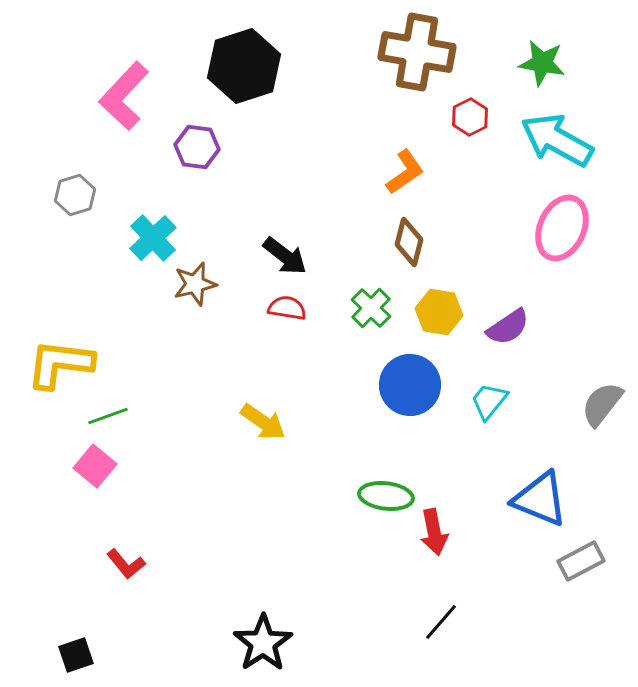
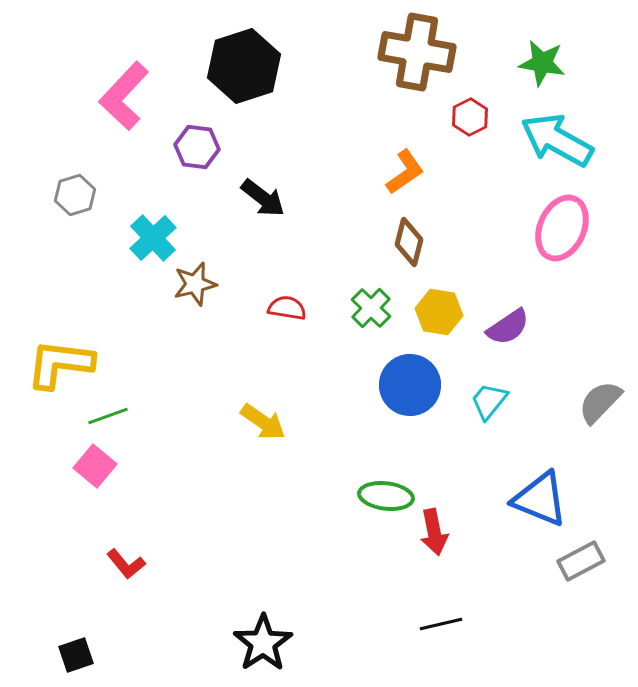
black arrow: moved 22 px left, 58 px up
gray semicircle: moved 2 px left, 2 px up; rotated 6 degrees clockwise
black line: moved 2 px down; rotated 36 degrees clockwise
